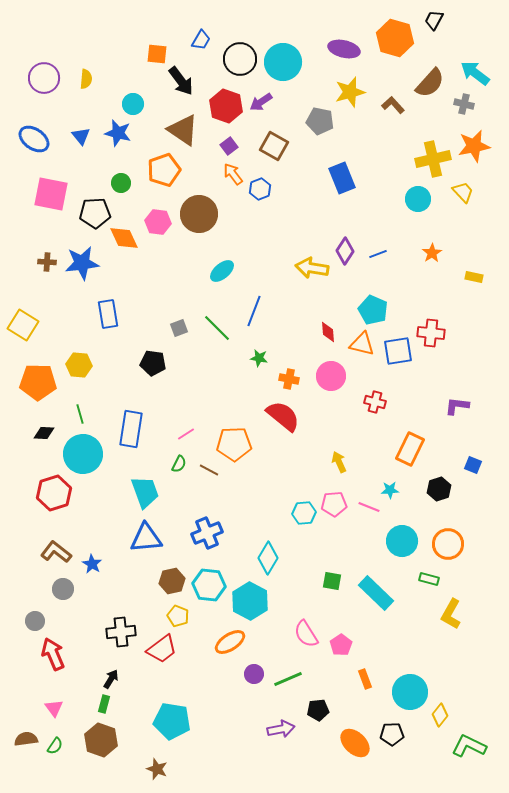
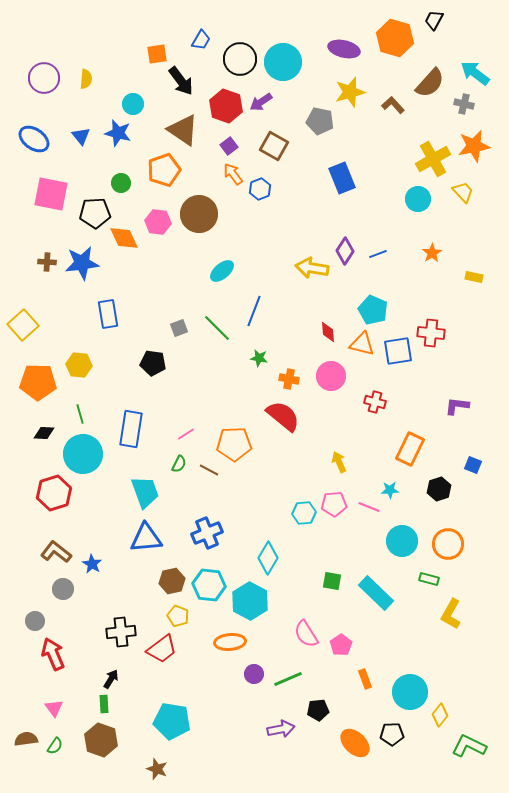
orange square at (157, 54): rotated 15 degrees counterclockwise
yellow cross at (433, 159): rotated 16 degrees counterclockwise
yellow square at (23, 325): rotated 16 degrees clockwise
orange ellipse at (230, 642): rotated 28 degrees clockwise
green rectangle at (104, 704): rotated 18 degrees counterclockwise
